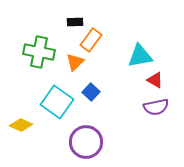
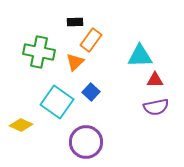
cyan triangle: rotated 8 degrees clockwise
red triangle: rotated 30 degrees counterclockwise
